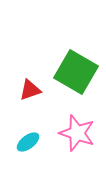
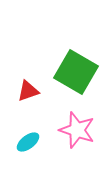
red triangle: moved 2 px left, 1 px down
pink star: moved 3 px up
